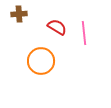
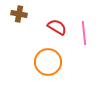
brown cross: rotated 14 degrees clockwise
orange circle: moved 7 px right, 1 px down
